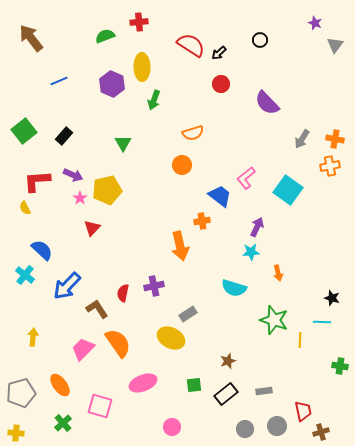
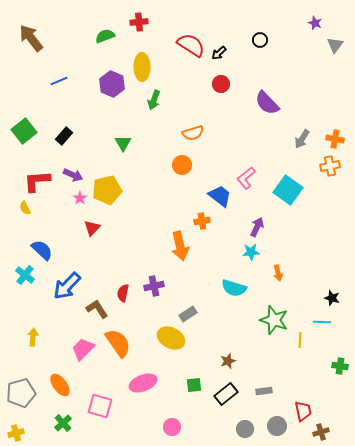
yellow cross at (16, 433): rotated 21 degrees counterclockwise
